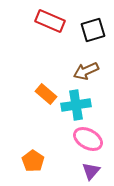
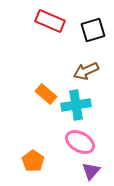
pink ellipse: moved 8 px left, 3 px down
